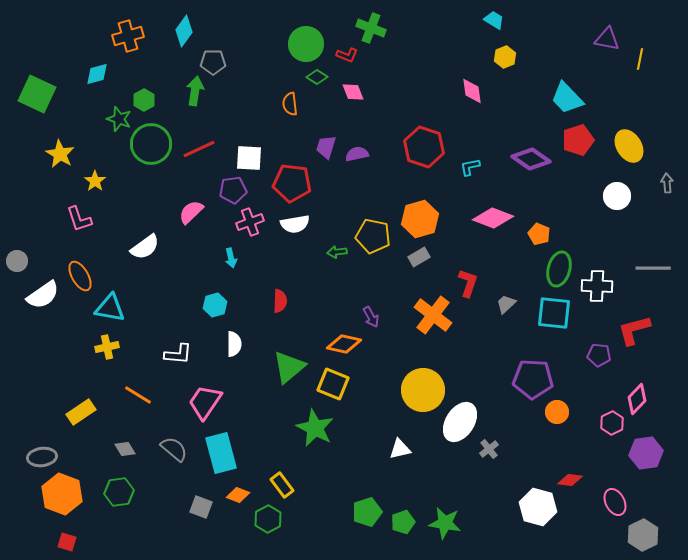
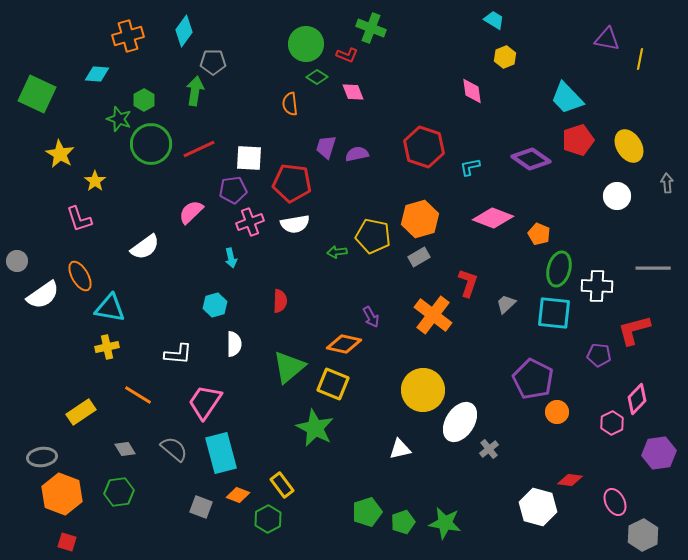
cyan diamond at (97, 74): rotated 20 degrees clockwise
purple pentagon at (533, 379): rotated 24 degrees clockwise
purple hexagon at (646, 453): moved 13 px right
